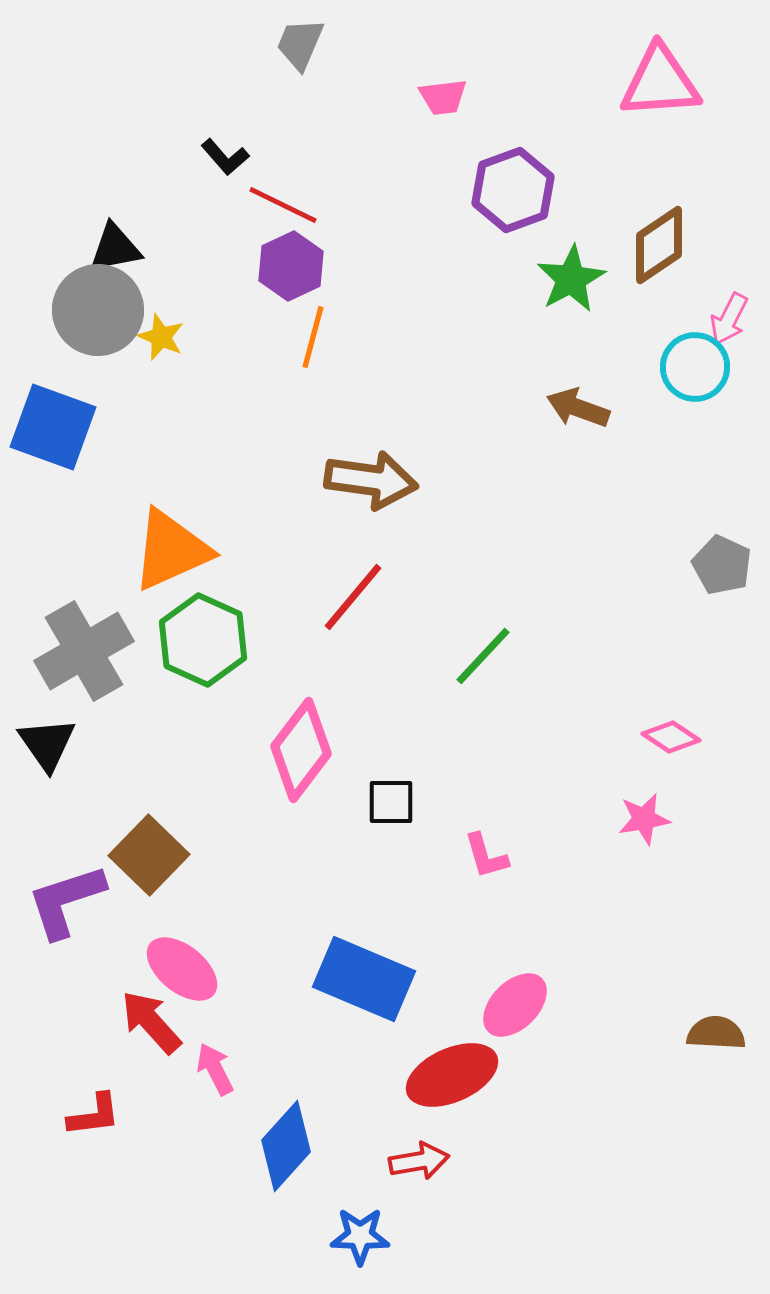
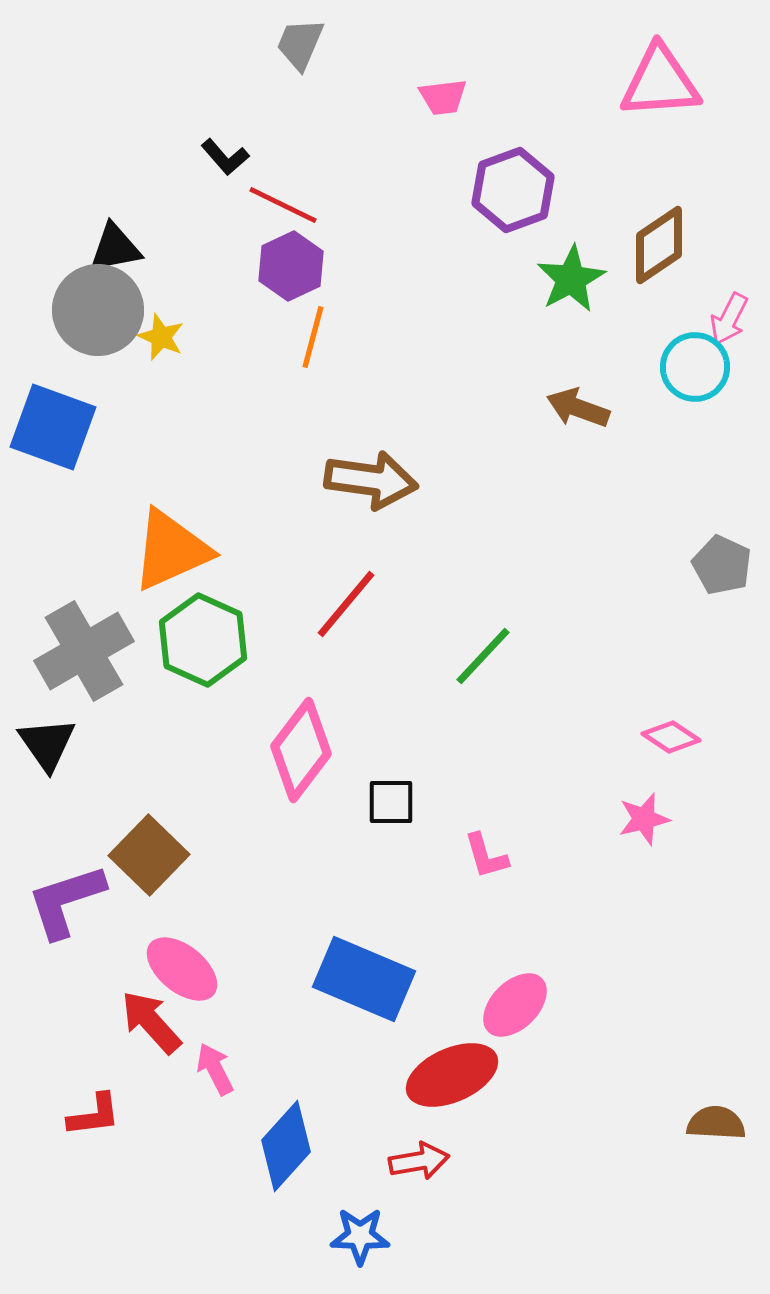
red line at (353, 597): moved 7 px left, 7 px down
pink star at (644, 819): rotated 4 degrees counterclockwise
brown semicircle at (716, 1033): moved 90 px down
